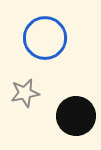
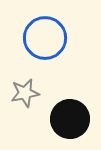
black circle: moved 6 px left, 3 px down
